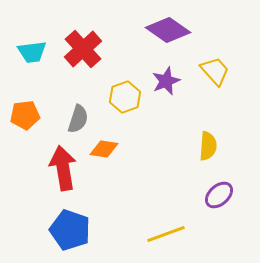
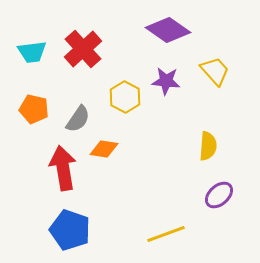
purple star: rotated 28 degrees clockwise
yellow hexagon: rotated 12 degrees counterclockwise
orange pentagon: moved 9 px right, 6 px up; rotated 20 degrees clockwise
gray semicircle: rotated 16 degrees clockwise
